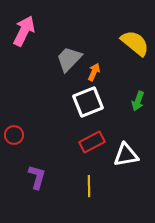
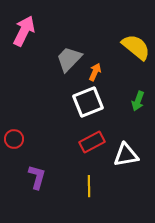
yellow semicircle: moved 1 px right, 4 px down
orange arrow: moved 1 px right
red circle: moved 4 px down
